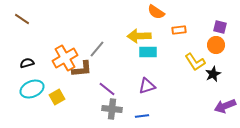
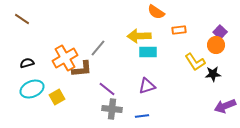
purple square: moved 5 px down; rotated 32 degrees clockwise
gray line: moved 1 px right, 1 px up
black star: rotated 21 degrees clockwise
